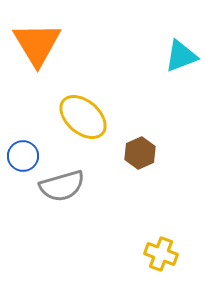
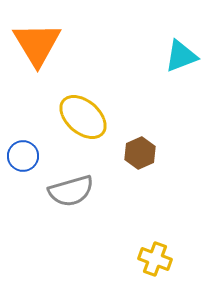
gray semicircle: moved 9 px right, 5 px down
yellow cross: moved 6 px left, 5 px down
